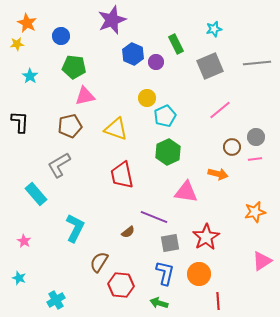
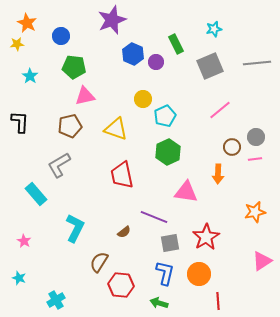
yellow circle at (147, 98): moved 4 px left, 1 px down
orange arrow at (218, 174): rotated 78 degrees clockwise
brown semicircle at (128, 232): moved 4 px left
